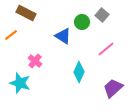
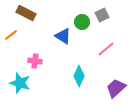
gray square: rotated 24 degrees clockwise
pink cross: rotated 32 degrees counterclockwise
cyan diamond: moved 4 px down
purple trapezoid: moved 3 px right
